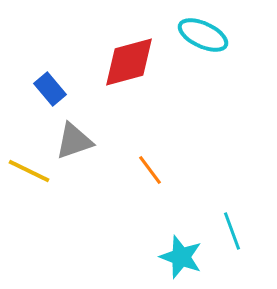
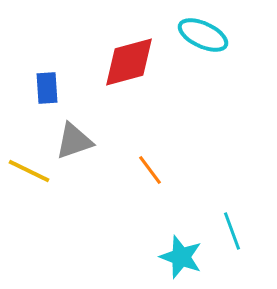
blue rectangle: moved 3 px left, 1 px up; rotated 36 degrees clockwise
